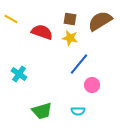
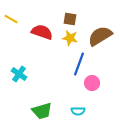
brown semicircle: moved 15 px down
blue line: rotated 20 degrees counterclockwise
pink circle: moved 2 px up
